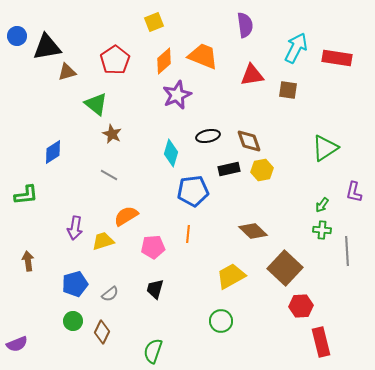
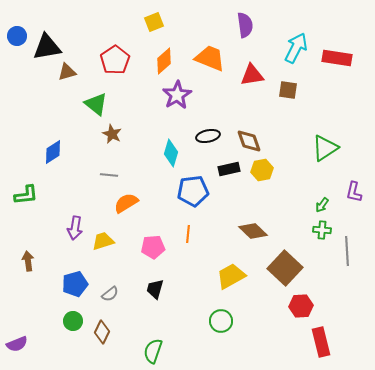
orange trapezoid at (203, 56): moved 7 px right, 2 px down
purple star at (177, 95): rotated 8 degrees counterclockwise
gray line at (109, 175): rotated 24 degrees counterclockwise
orange semicircle at (126, 216): moved 13 px up
